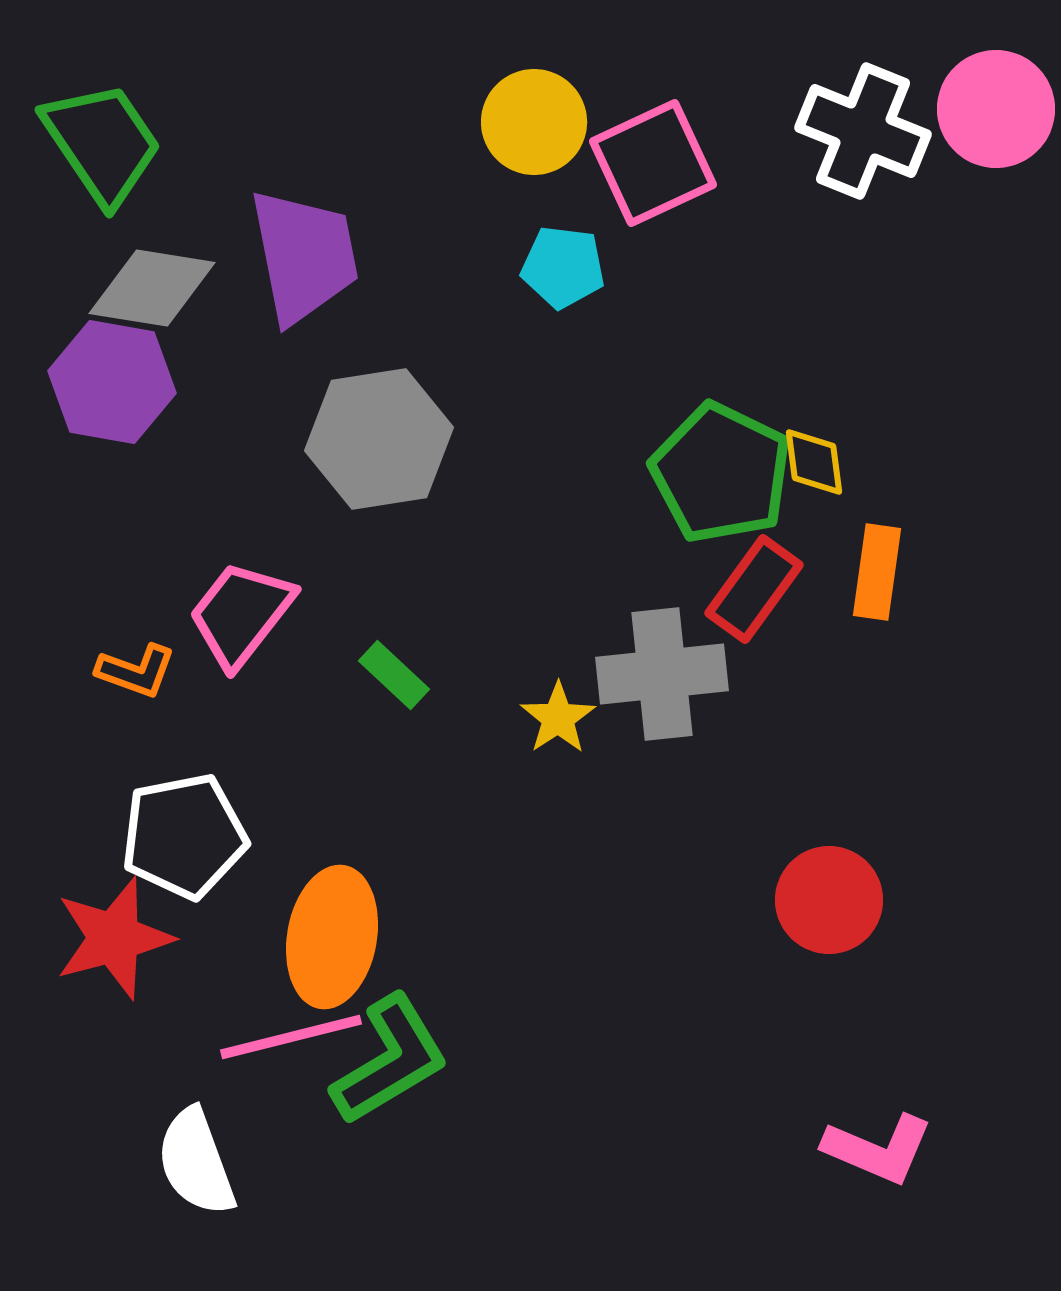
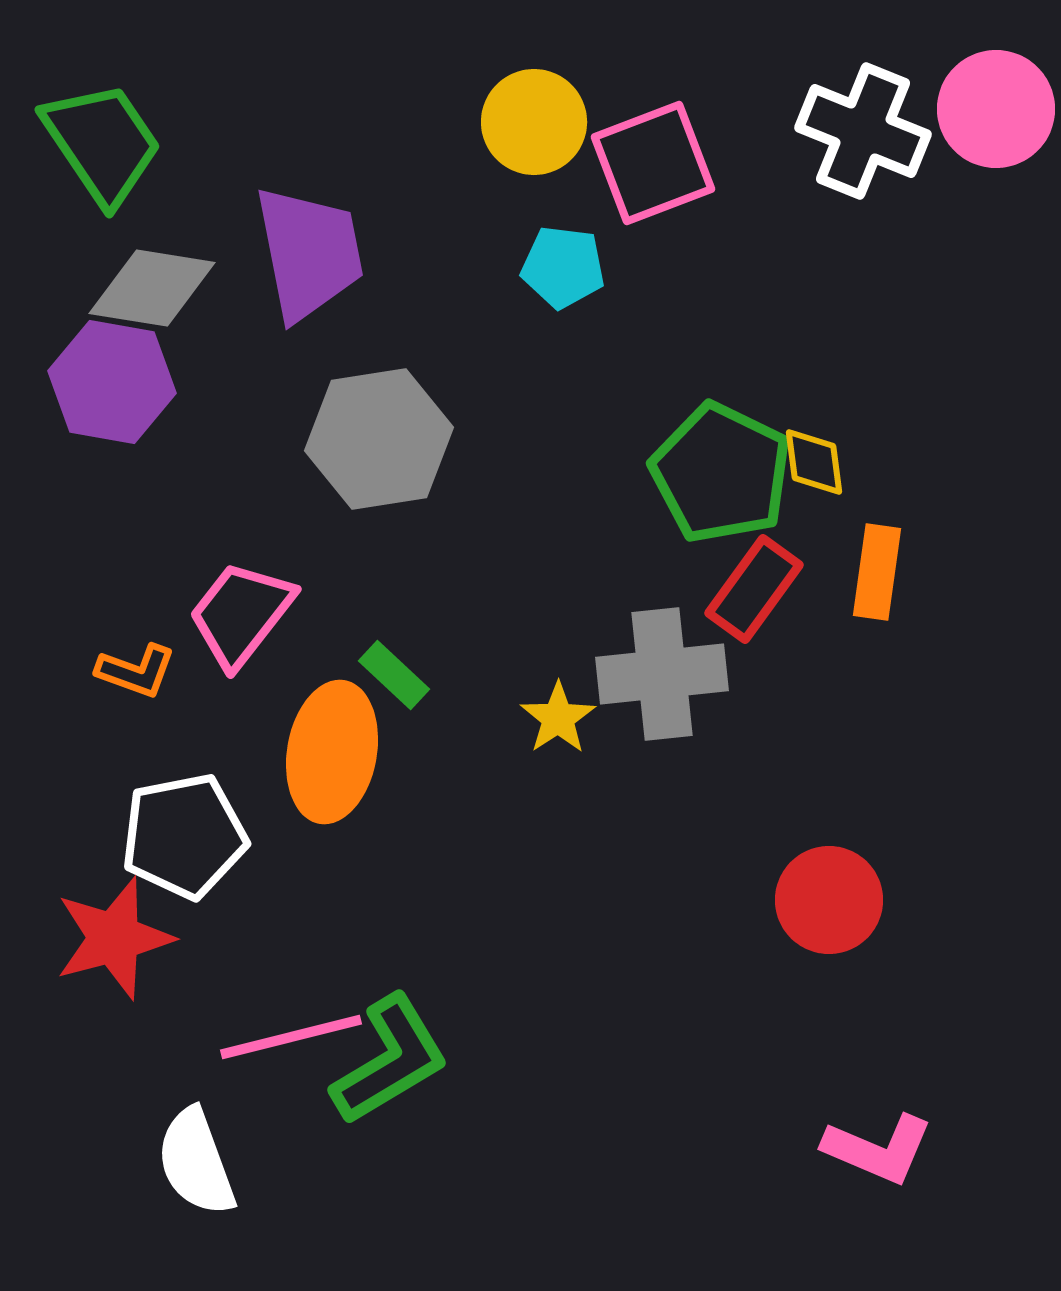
pink square: rotated 4 degrees clockwise
purple trapezoid: moved 5 px right, 3 px up
orange ellipse: moved 185 px up
